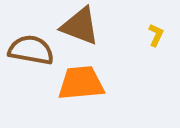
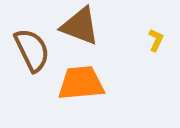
yellow L-shape: moved 5 px down
brown semicircle: moved 1 px right; rotated 54 degrees clockwise
